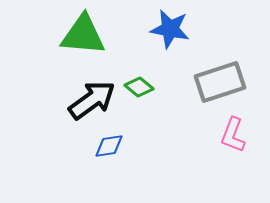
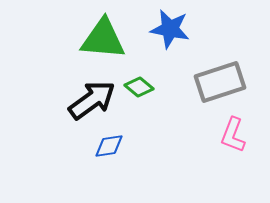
green triangle: moved 20 px right, 4 px down
